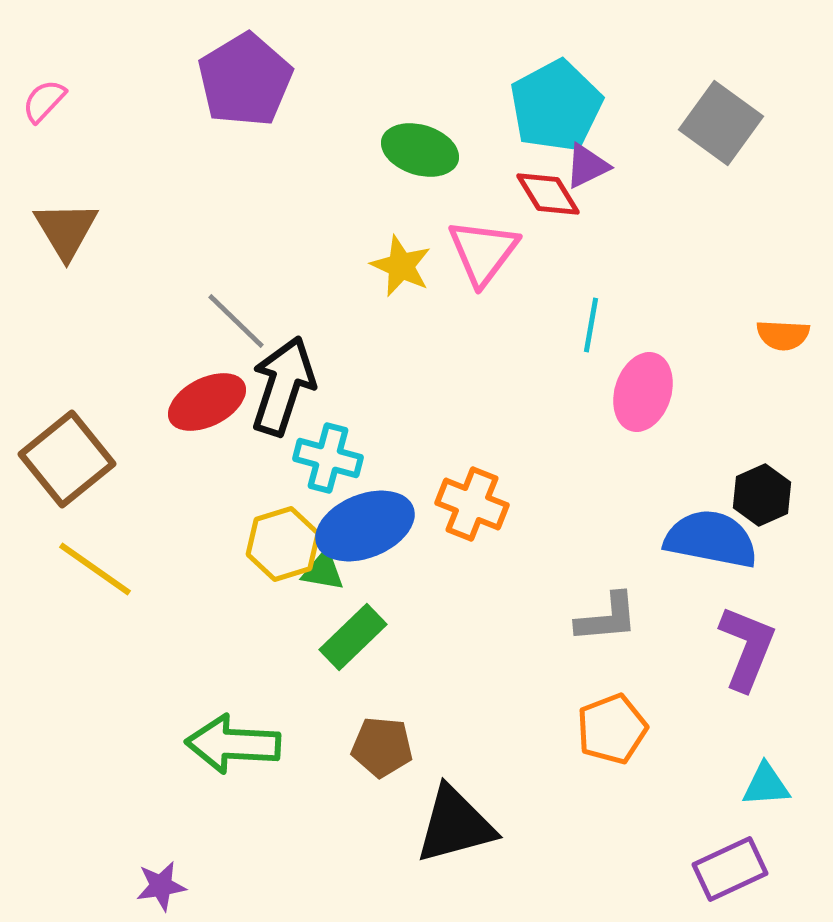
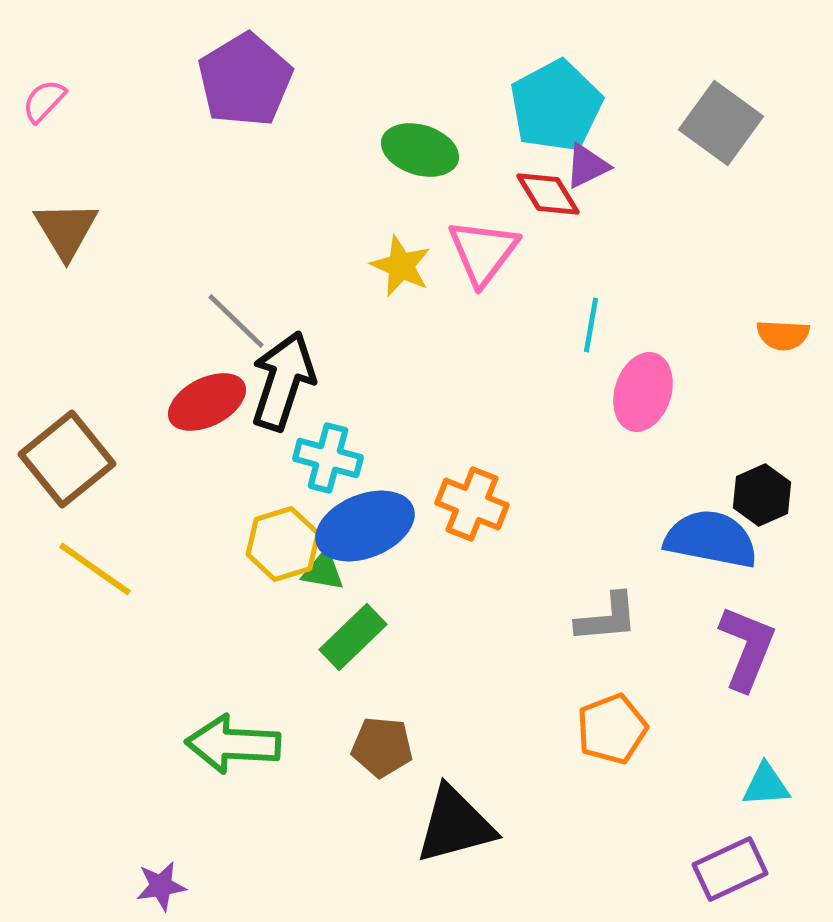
black arrow: moved 5 px up
